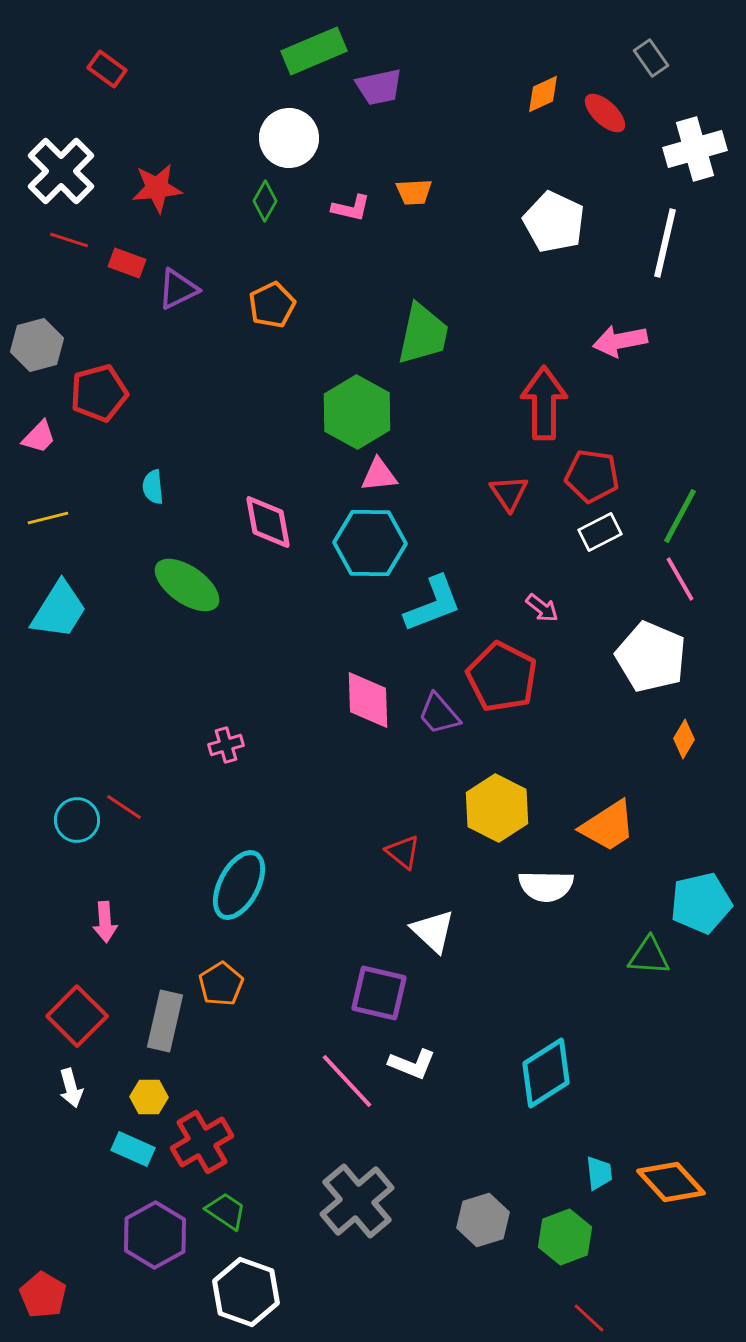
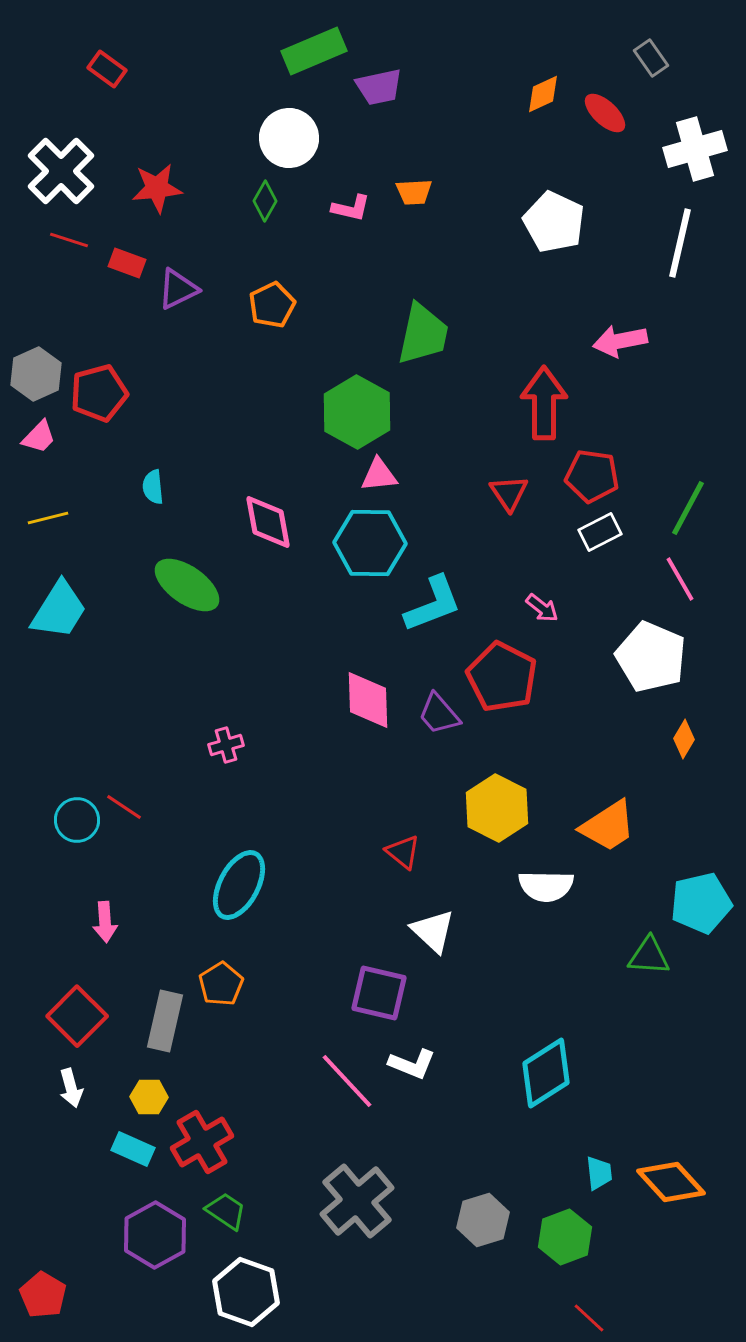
white line at (665, 243): moved 15 px right
gray hexagon at (37, 345): moved 1 px left, 29 px down; rotated 9 degrees counterclockwise
green line at (680, 516): moved 8 px right, 8 px up
